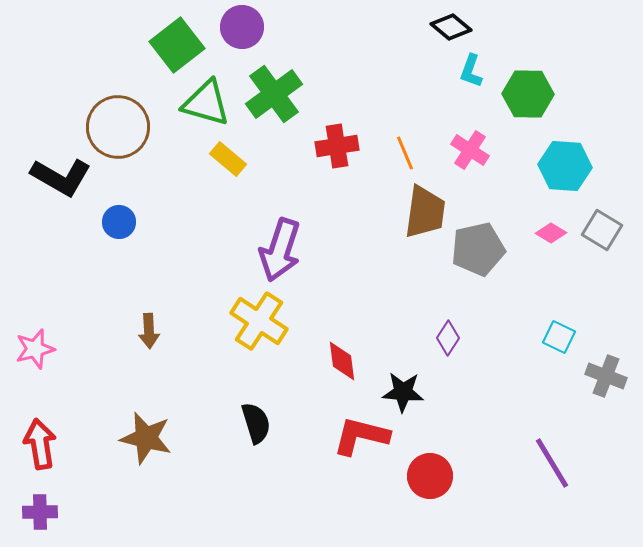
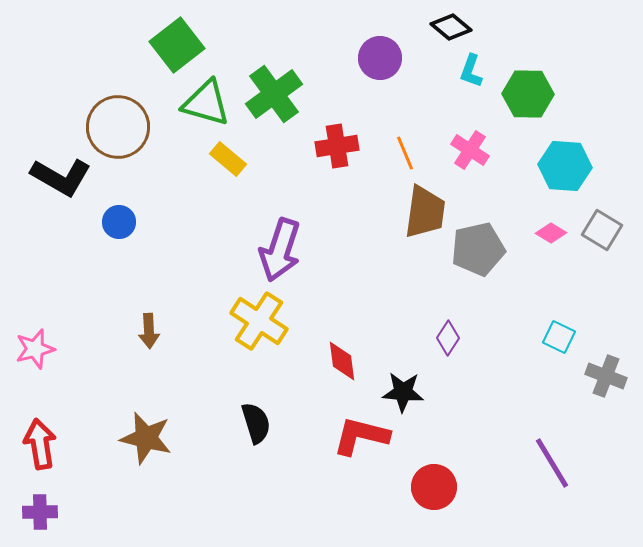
purple circle: moved 138 px right, 31 px down
red circle: moved 4 px right, 11 px down
